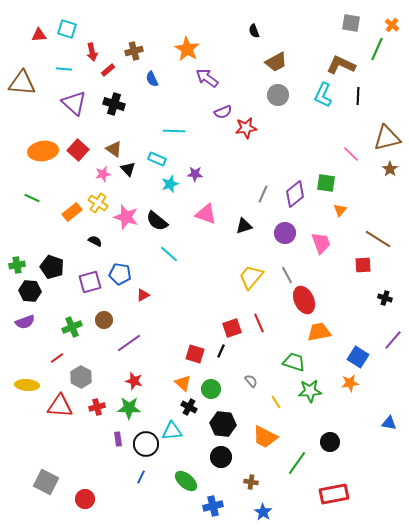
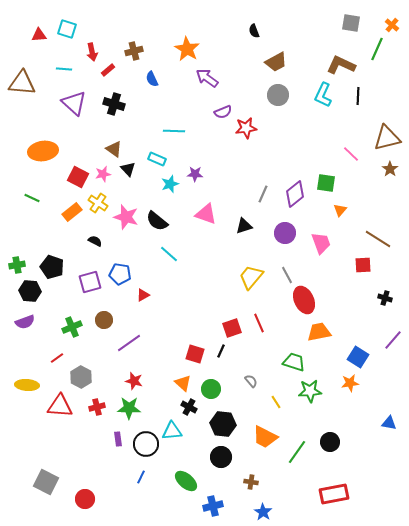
red square at (78, 150): moved 27 px down; rotated 15 degrees counterclockwise
green line at (297, 463): moved 11 px up
